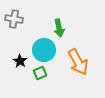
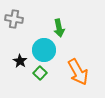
orange arrow: moved 10 px down
green square: rotated 24 degrees counterclockwise
